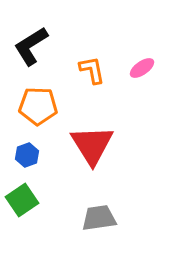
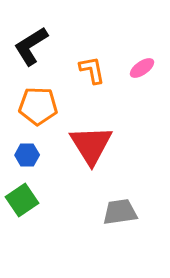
red triangle: moved 1 px left
blue hexagon: rotated 20 degrees clockwise
gray trapezoid: moved 21 px right, 6 px up
